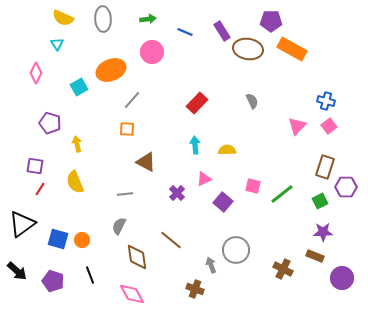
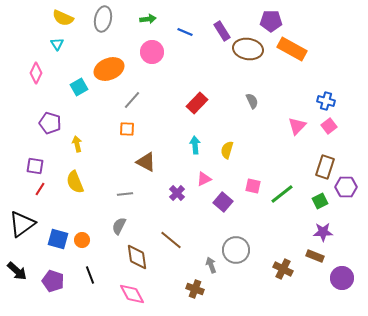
gray ellipse at (103, 19): rotated 15 degrees clockwise
orange ellipse at (111, 70): moved 2 px left, 1 px up
yellow semicircle at (227, 150): rotated 72 degrees counterclockwise
